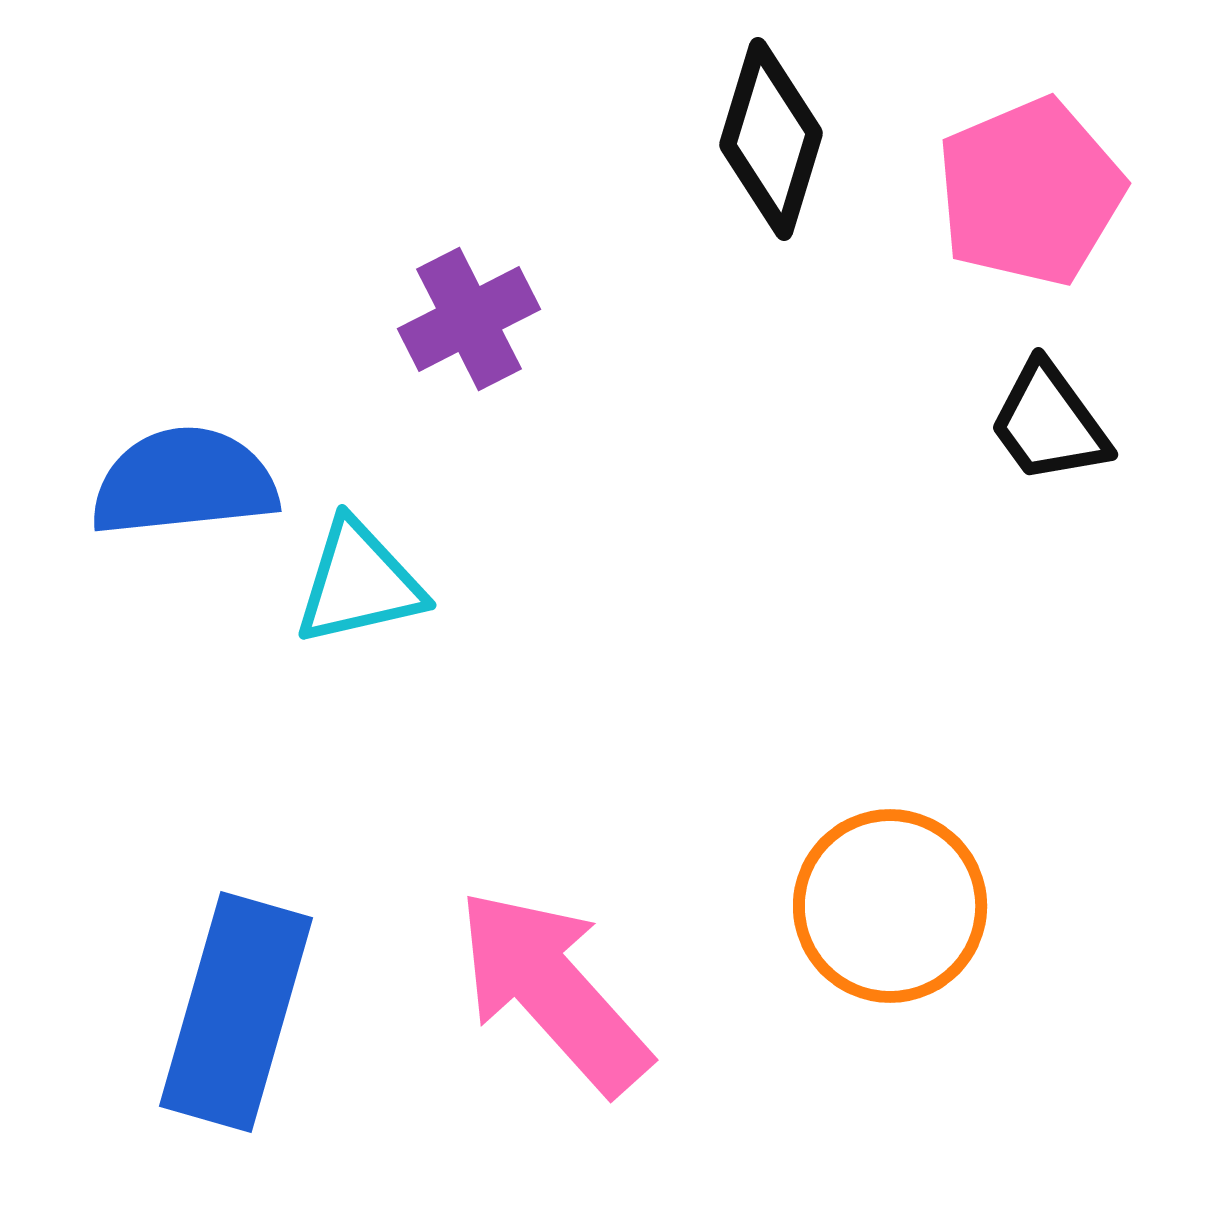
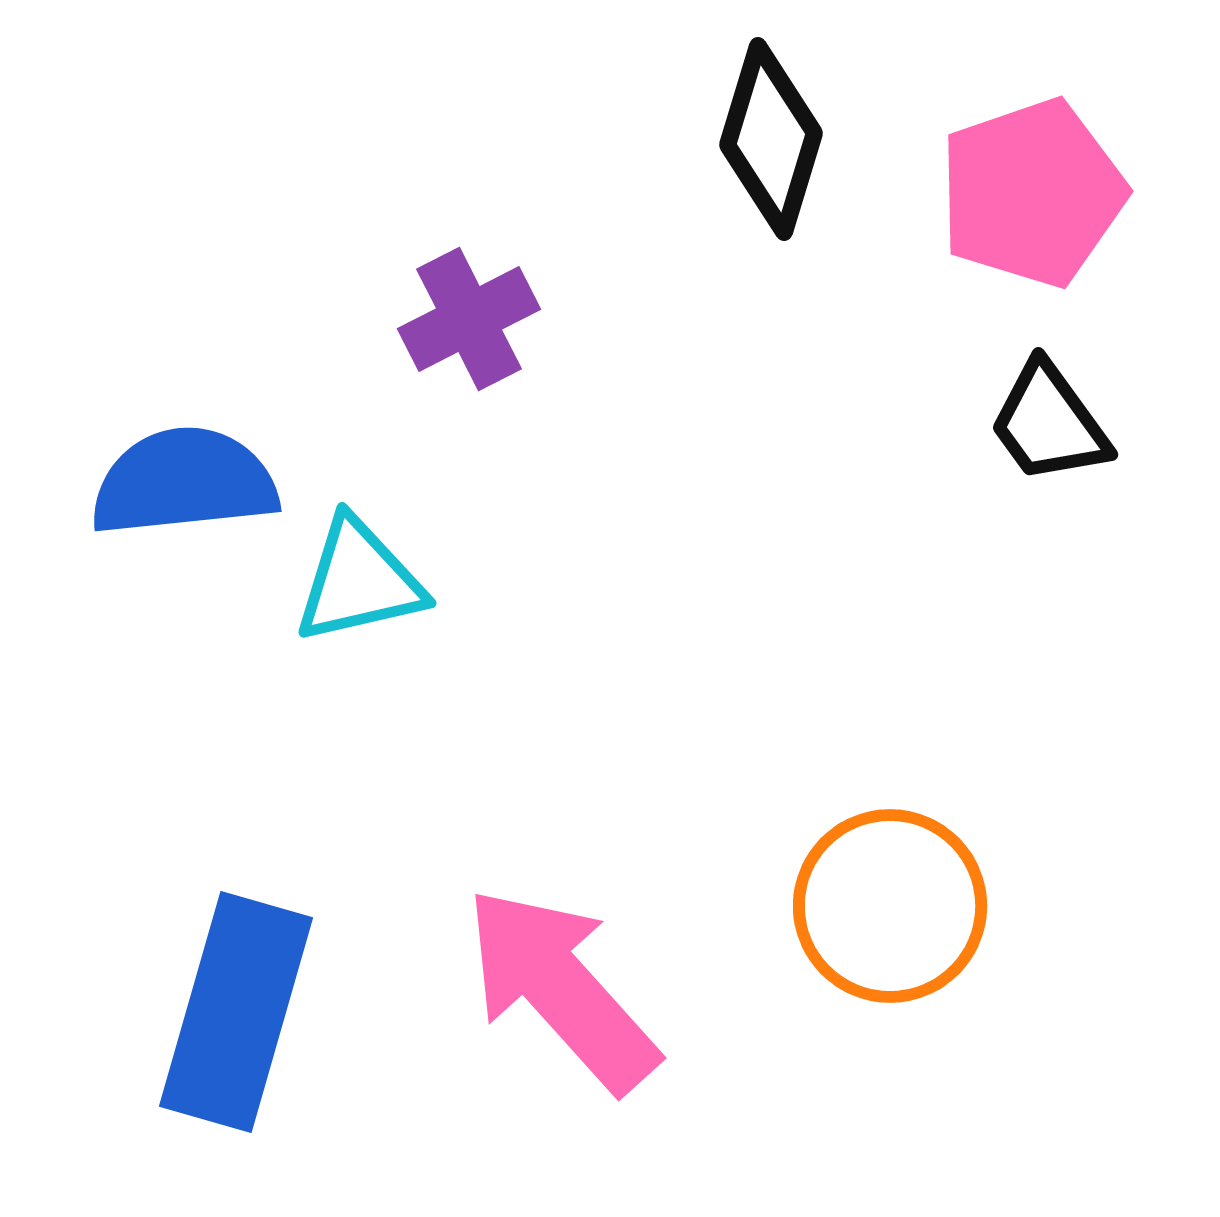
pink pentagon: moved 2 px right, 1 px down; rotated 4 degrees clockwise
cyan triangle: moved 2 px up
pink arrow: moved 8 px right, 2 px up
